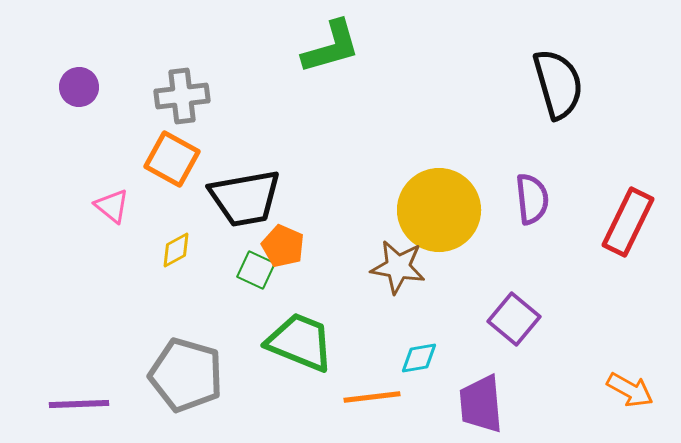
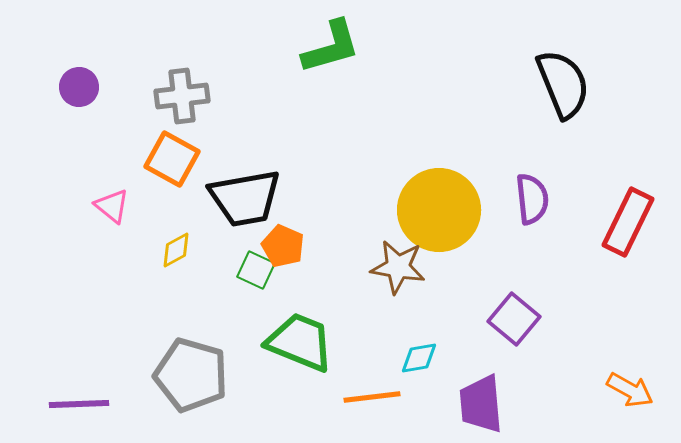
black semicircle: moved 5 px right; rotated 6 degrees counterclockwise
gray pentagon: moved 5 px right
